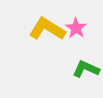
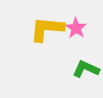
yellow L-shape: rotated 27 degrees counterclockwise
